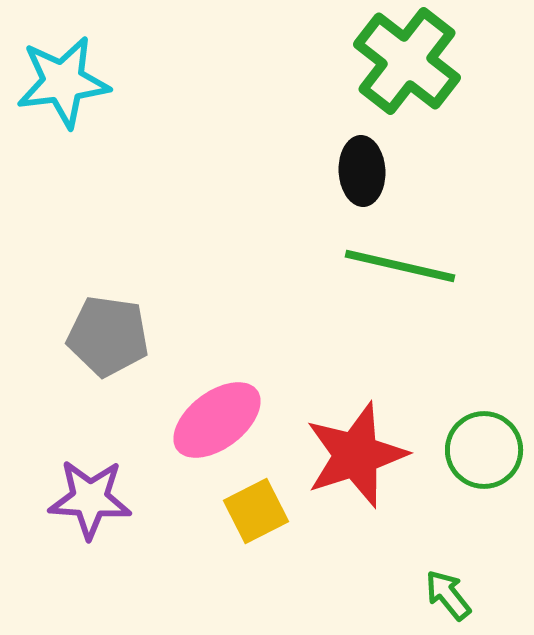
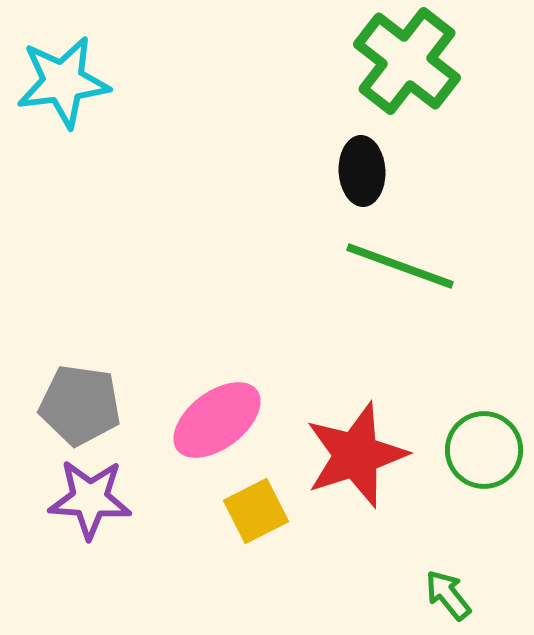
green line: rotated 7 degrees clockwise
gray pentagon: moved 28 px left, 69 px down
